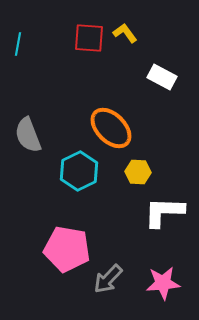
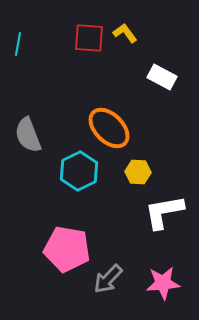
orange ellipse: moved 2 px left
white L-shape: rotated 12 degrees counterclockwise
